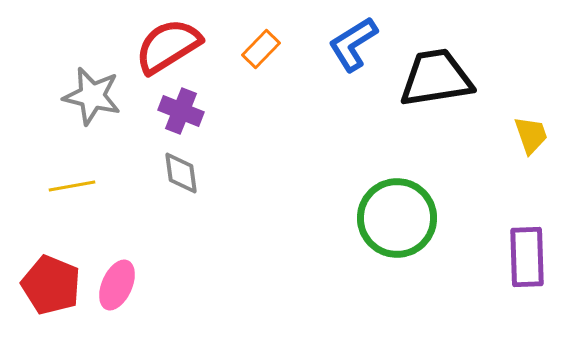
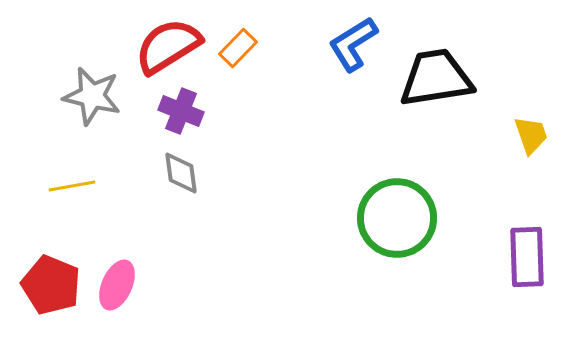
orange rectangle: moved 23 px left, 1 px up
